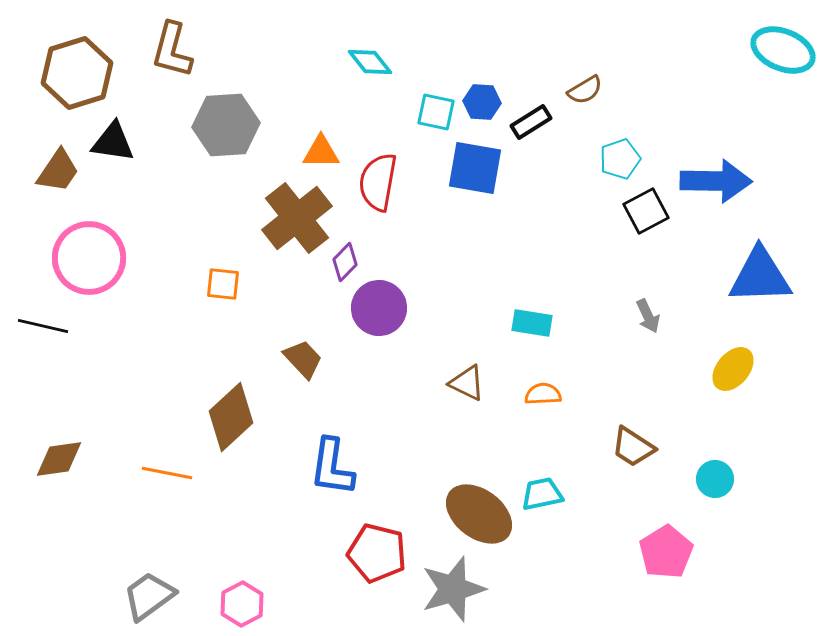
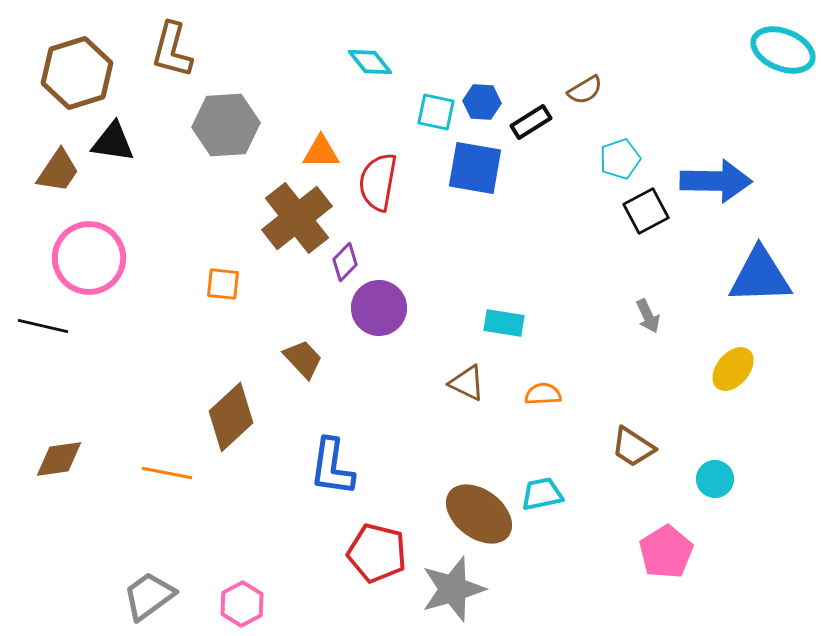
cyan rectangle at (532, 323): moved 28 px left
